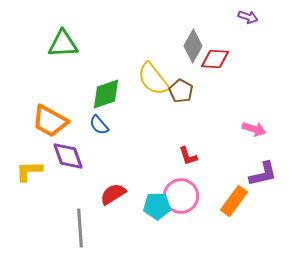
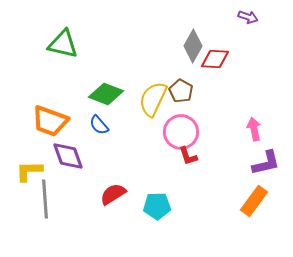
green triangle: rotated 16 degrees clockwise
yellow semicircle: moved 20 px down; rotated 63 degrees clockwise
green diamond: rotated 40 degrees clockwise
orange trapezoid: rotated 9 degrees counterclockwise
pink arrow: rotated 120 degrees counterclockwise
purple L-shape: moved 3 px right, 11 px up
pink circle: moved 64 px up
orange rectangle: moved 20 px right
gray line: moved 35 px left, 29 px up
